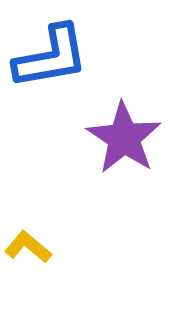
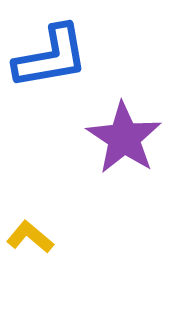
yellow L-shape: moved 2 px right, 10 px up
